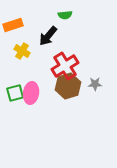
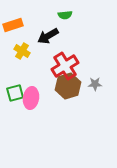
black arrow: rotated 20 degrees clockwise
pink ellipse: moved 5 px down
